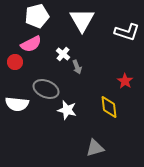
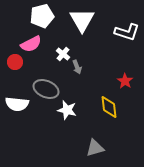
white pentagon: moved 5 px right
